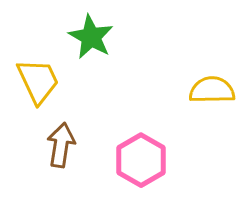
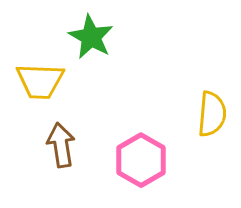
yellow trapezoid: moved 2 px right; rotated 117 degrees clockwise
yellow semicircle: moved 24 px down; rotated 96 degrees clockwise
brown arrow: rotated 18 degrees counterclockwise
